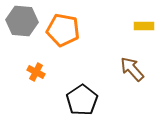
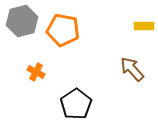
gray hexagon: rotated 20 degrees counterclockwise
black pentagon: moved 6 px left, 4 px down
